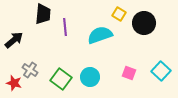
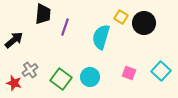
yellow square: moved 2 px right, 3 px down
purple line: rotated 24 degrees clockwise
cyan semicircle: moved 1 px right, 2 px down; rotated 55 degrees counterclockwise
gray cross: rotated 21 degrees clockwise
